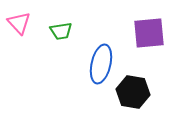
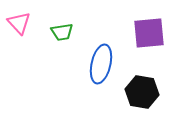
green trapezoid: moved 1 px right, 1 px down
black hexagon: moved 9 px right
